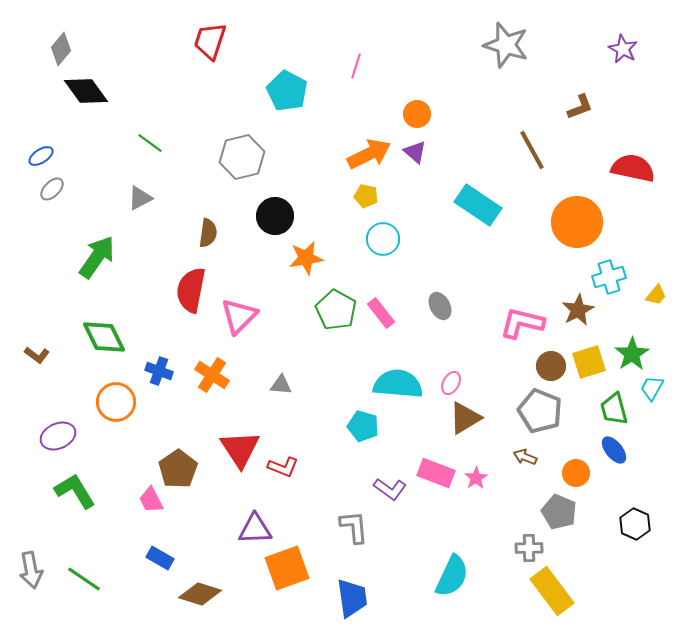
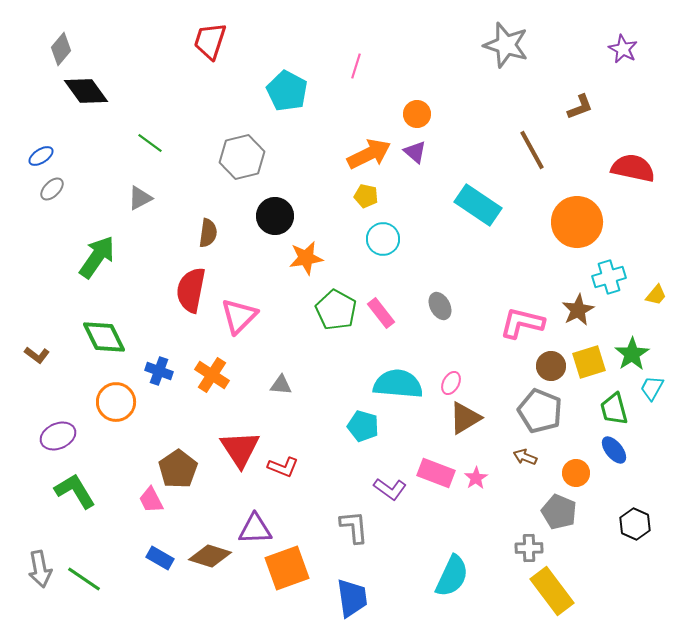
gray arrow at (31, 570): moved 9 px right, 1 px up
brown diamond at (200, 594): moved 10 px right, 38 px up
